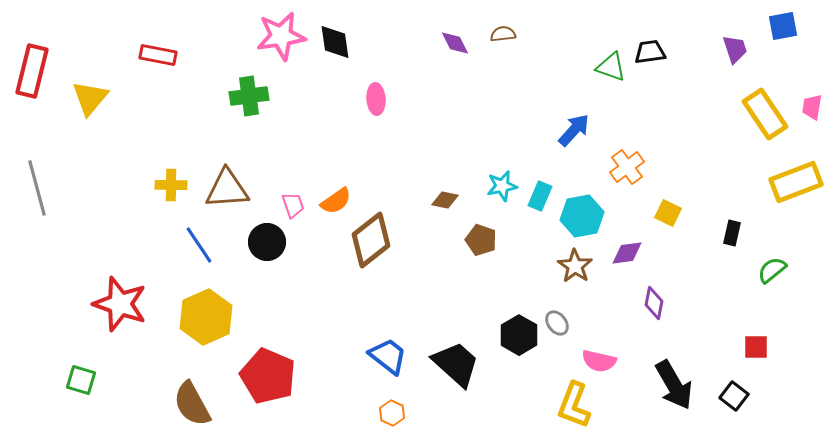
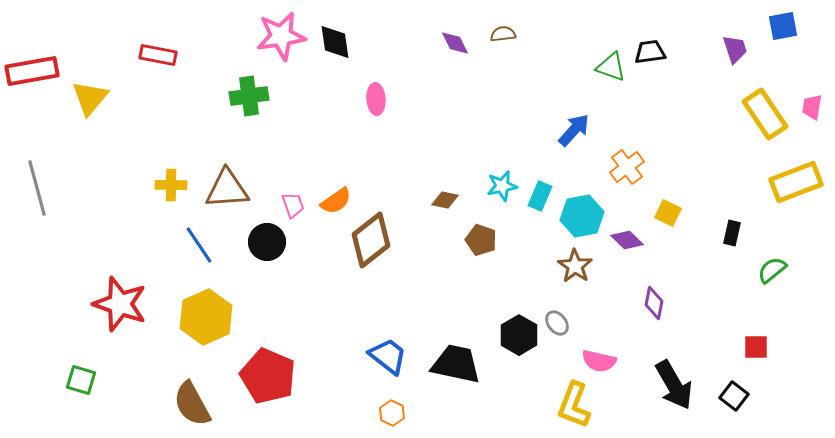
red rectangle at (32, 71): rotated 66 degrees clockwise
purple diamond at (627, 253): moved 13 px up; rotated 52 degrees clockwise
black trapezoid at (456, 364): rotated 30 degrees counterclockwise
